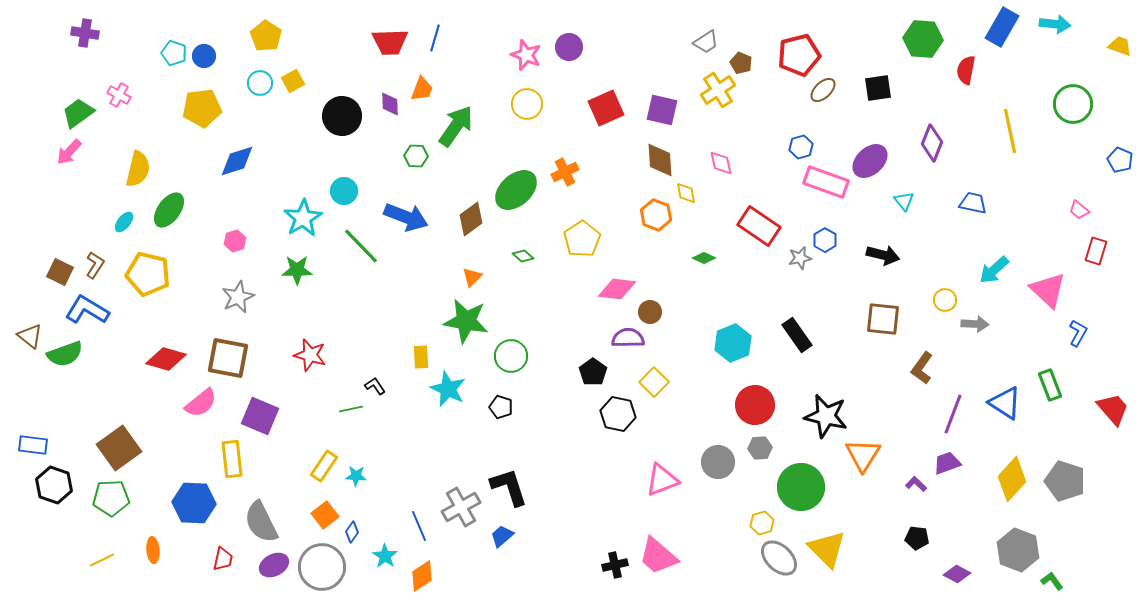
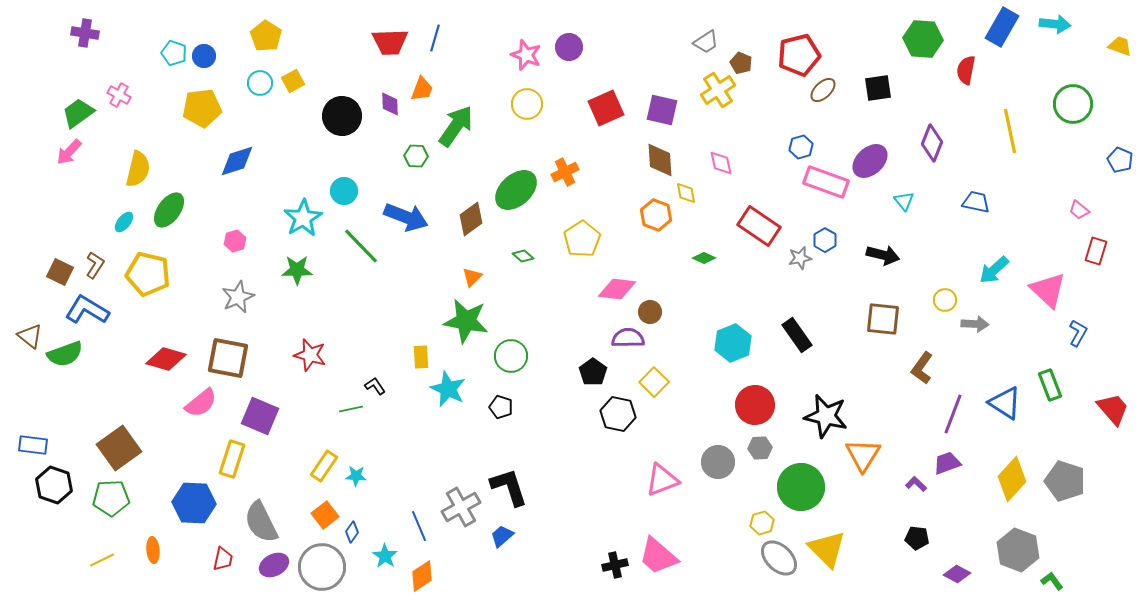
blue trapezoid at (973, 203): moved 3 px right, 1 px up
yellow rectangle at (232, 459): rotated 24 degrees clockwise
